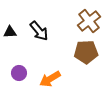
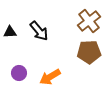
brown pentagon: moved 3 px right
orange arrow: moved 2 px up
